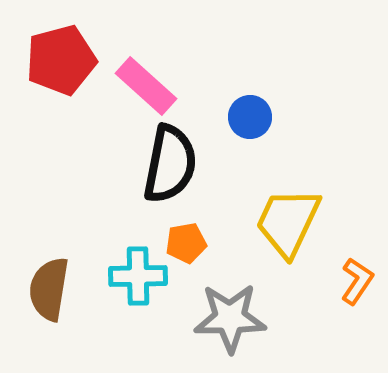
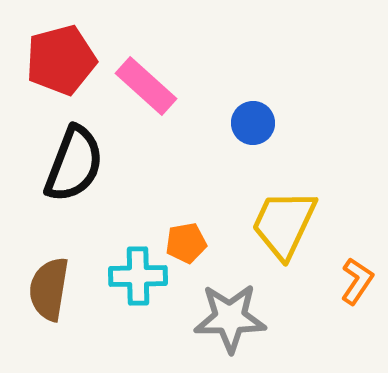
blue circle: moved 3 px right, 6 px down
black semicircle: moved 96 px left; rotated 10 degrees clockwise
yellow trapezoid: moved 4 px left, 2 px down
